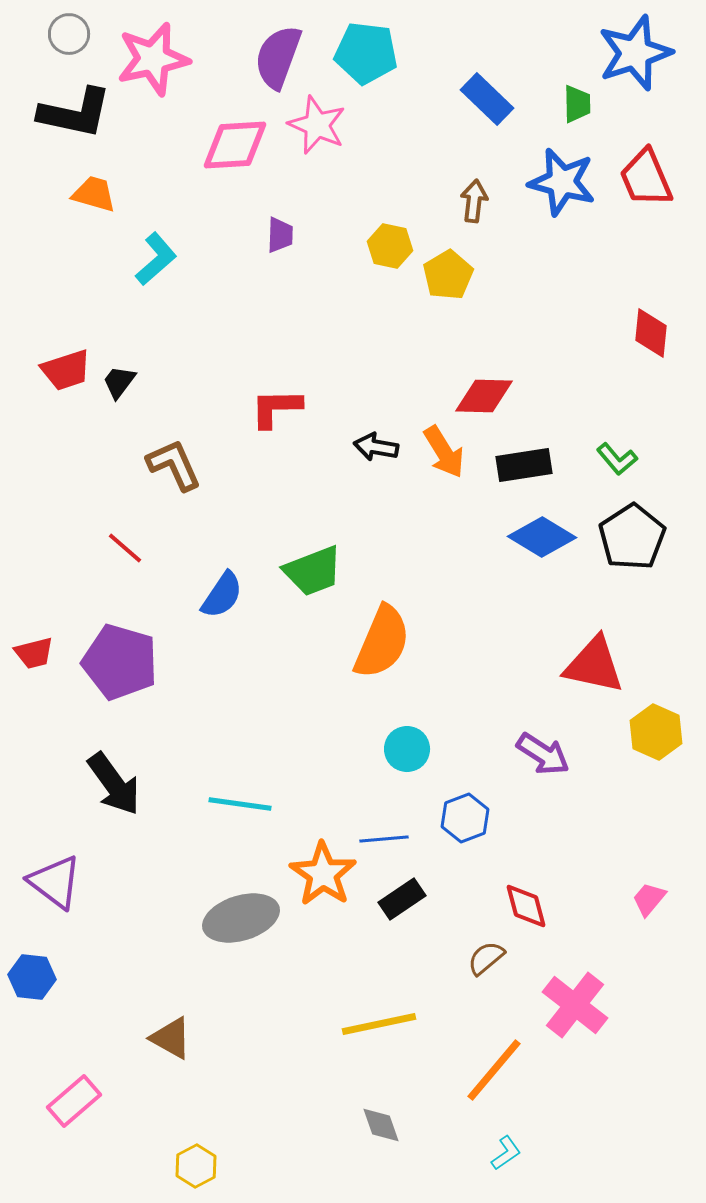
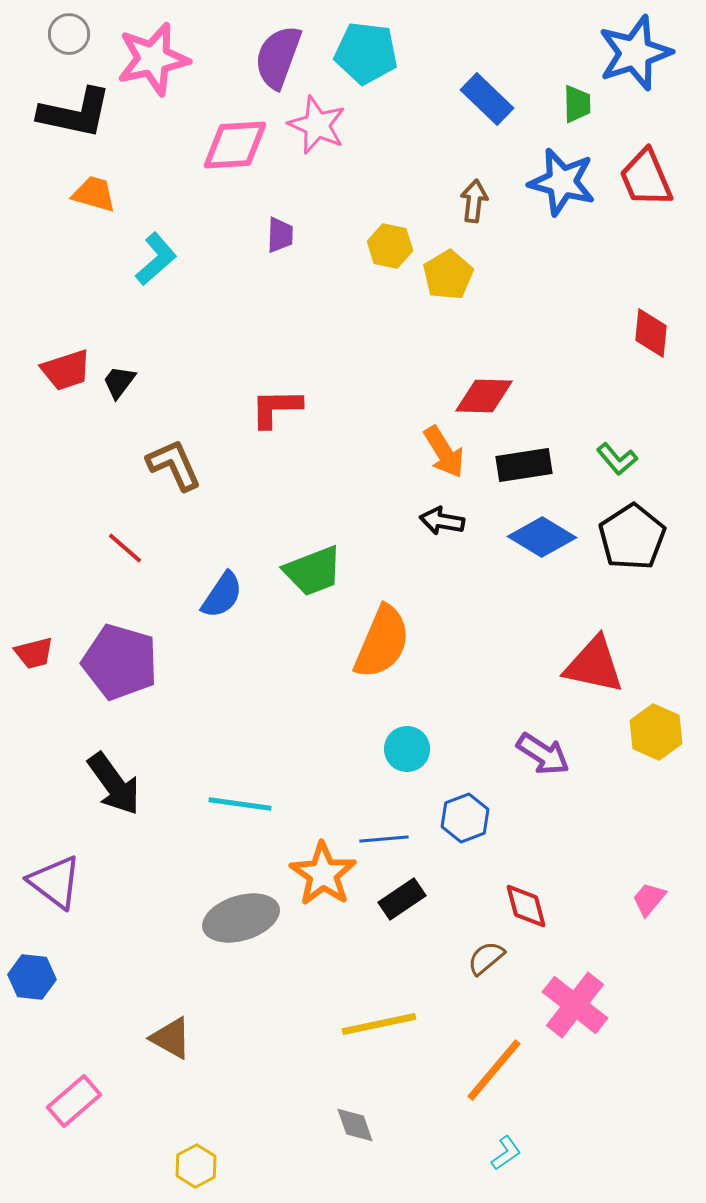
black arrow at (376, 447): moved 66 px right, 74 px down
gray diamond at (381, 1125): moved 26 px left
